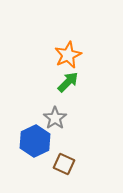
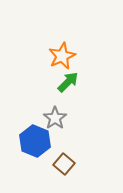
orange star: moved 6 px left, 1 px down
blue hexagon: rotated 12 degrees counterclockwise
brown square: rotated 15 degrees clockwise
